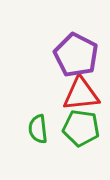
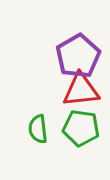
purple pentagon: moved 2 px right, 1 px down; rotated 15 degrees clockwise
red triangle: moved 4 px up
